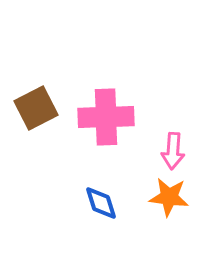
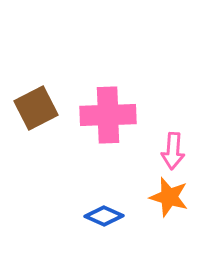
pink cross: moved 2 px right, 2 px up
orange star: rotated 9 degrees clockwise
blue diamond: moved 3 px right, 13 px down; rotated 48 degrees counterclockwise
